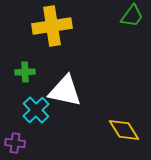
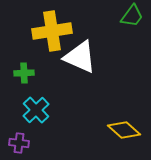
yellow cross: moved 5 px down
green cross: moved 1 px left, 1 px down
white triangle: moved 15 px right, 34 px up; rotated 12 degrees clockwise
yellow diamond: rotated 16 degrees counterclockwise
purple cross: moved 4 px right
